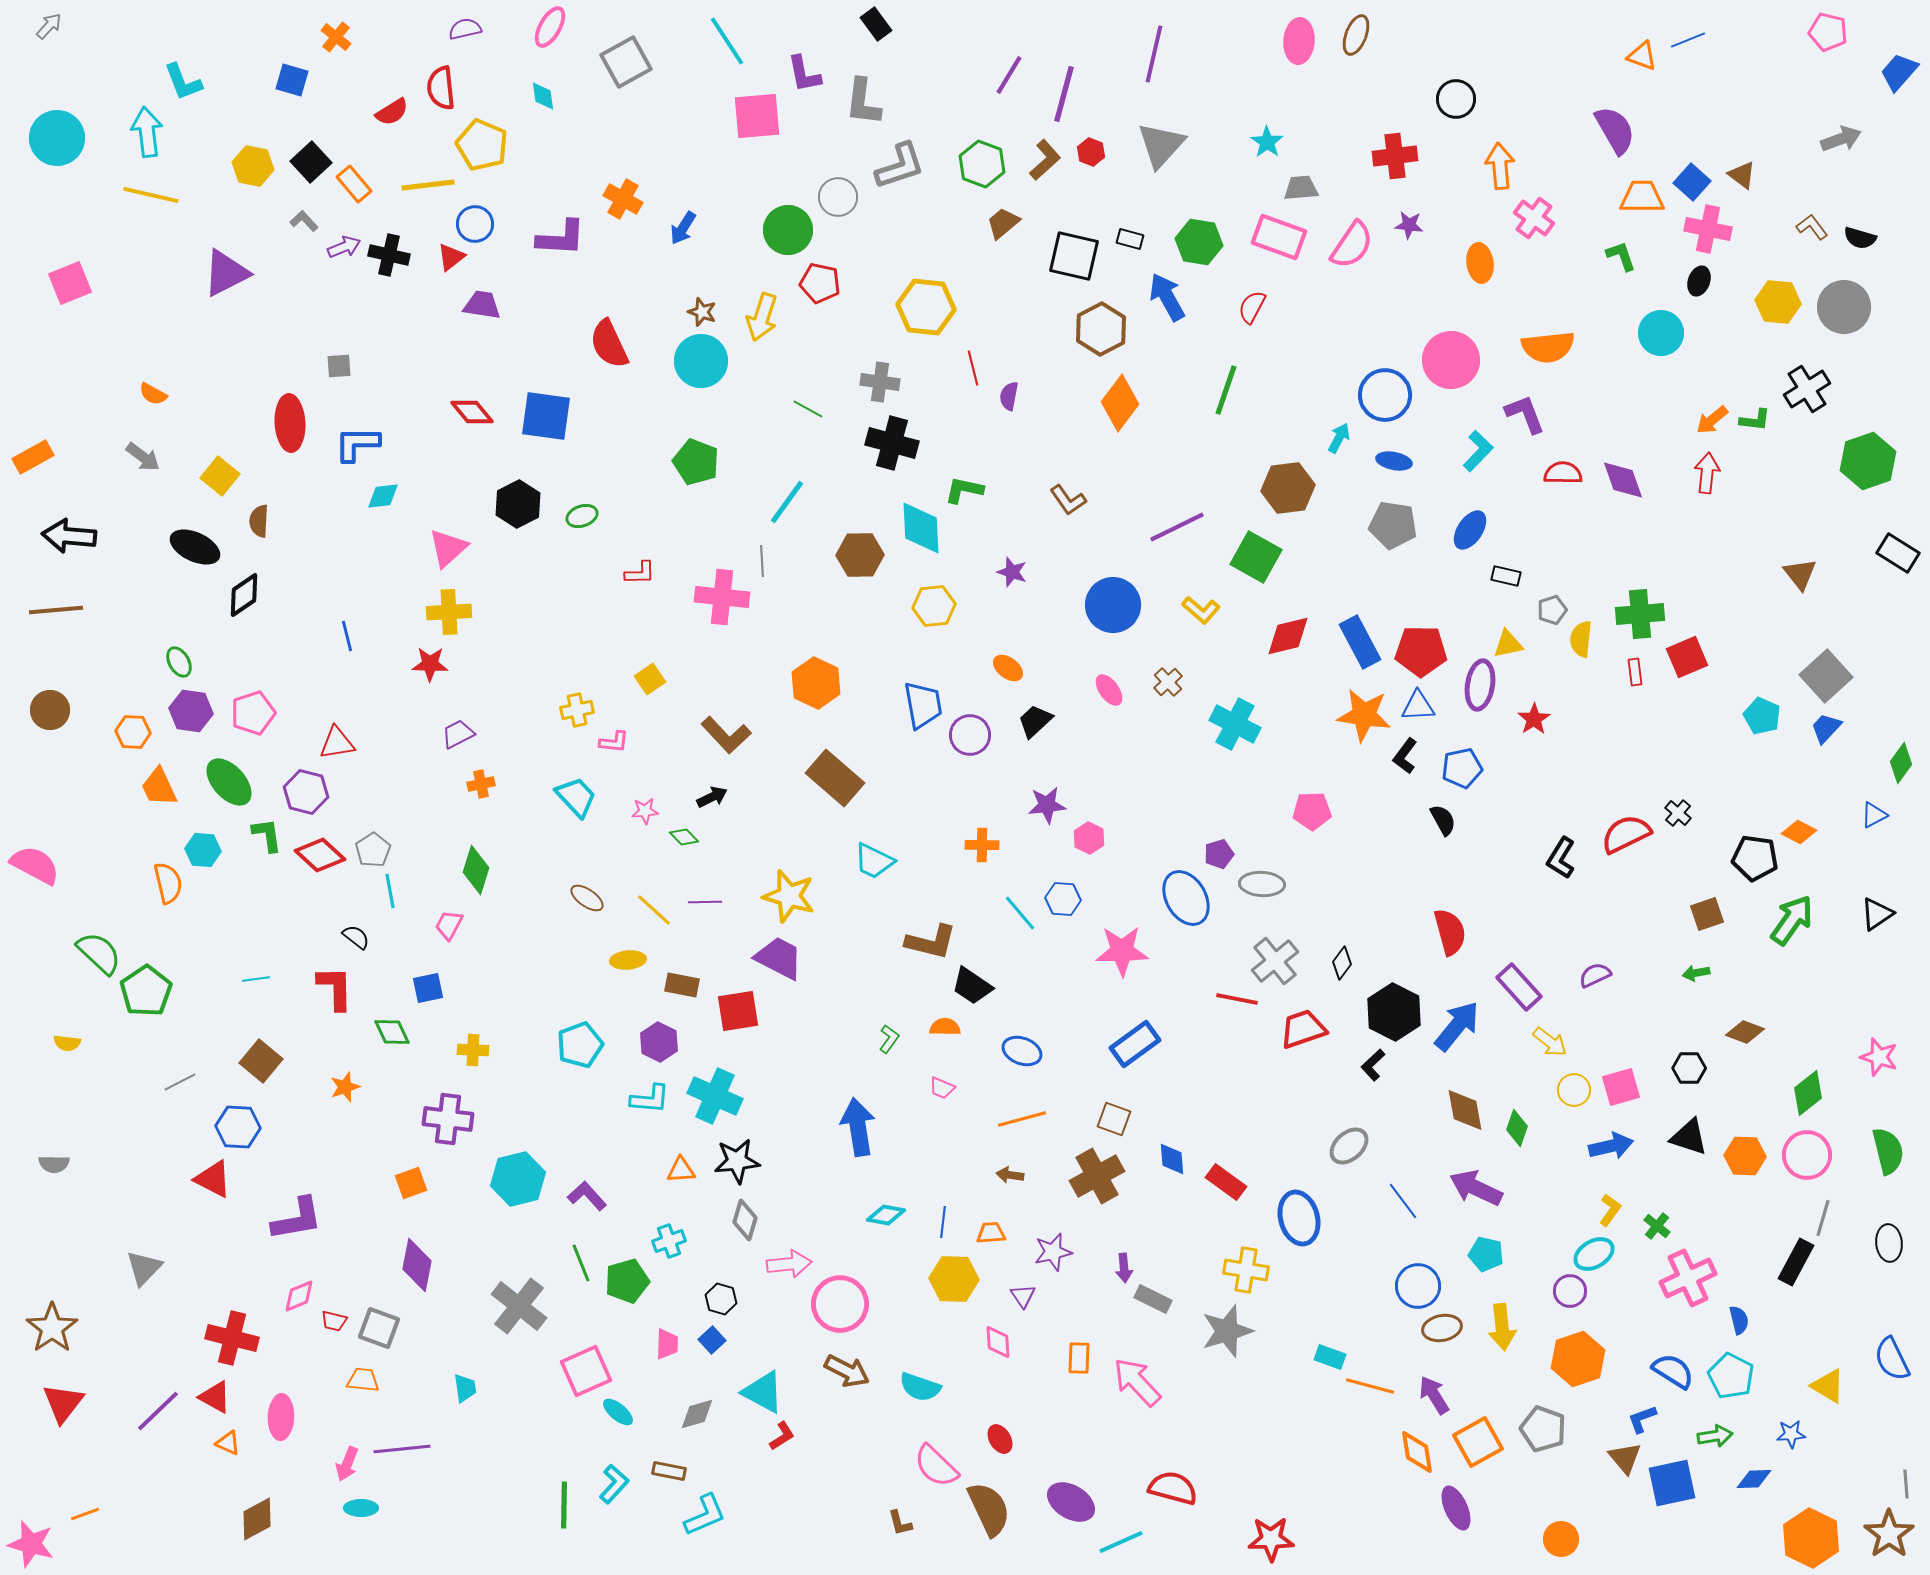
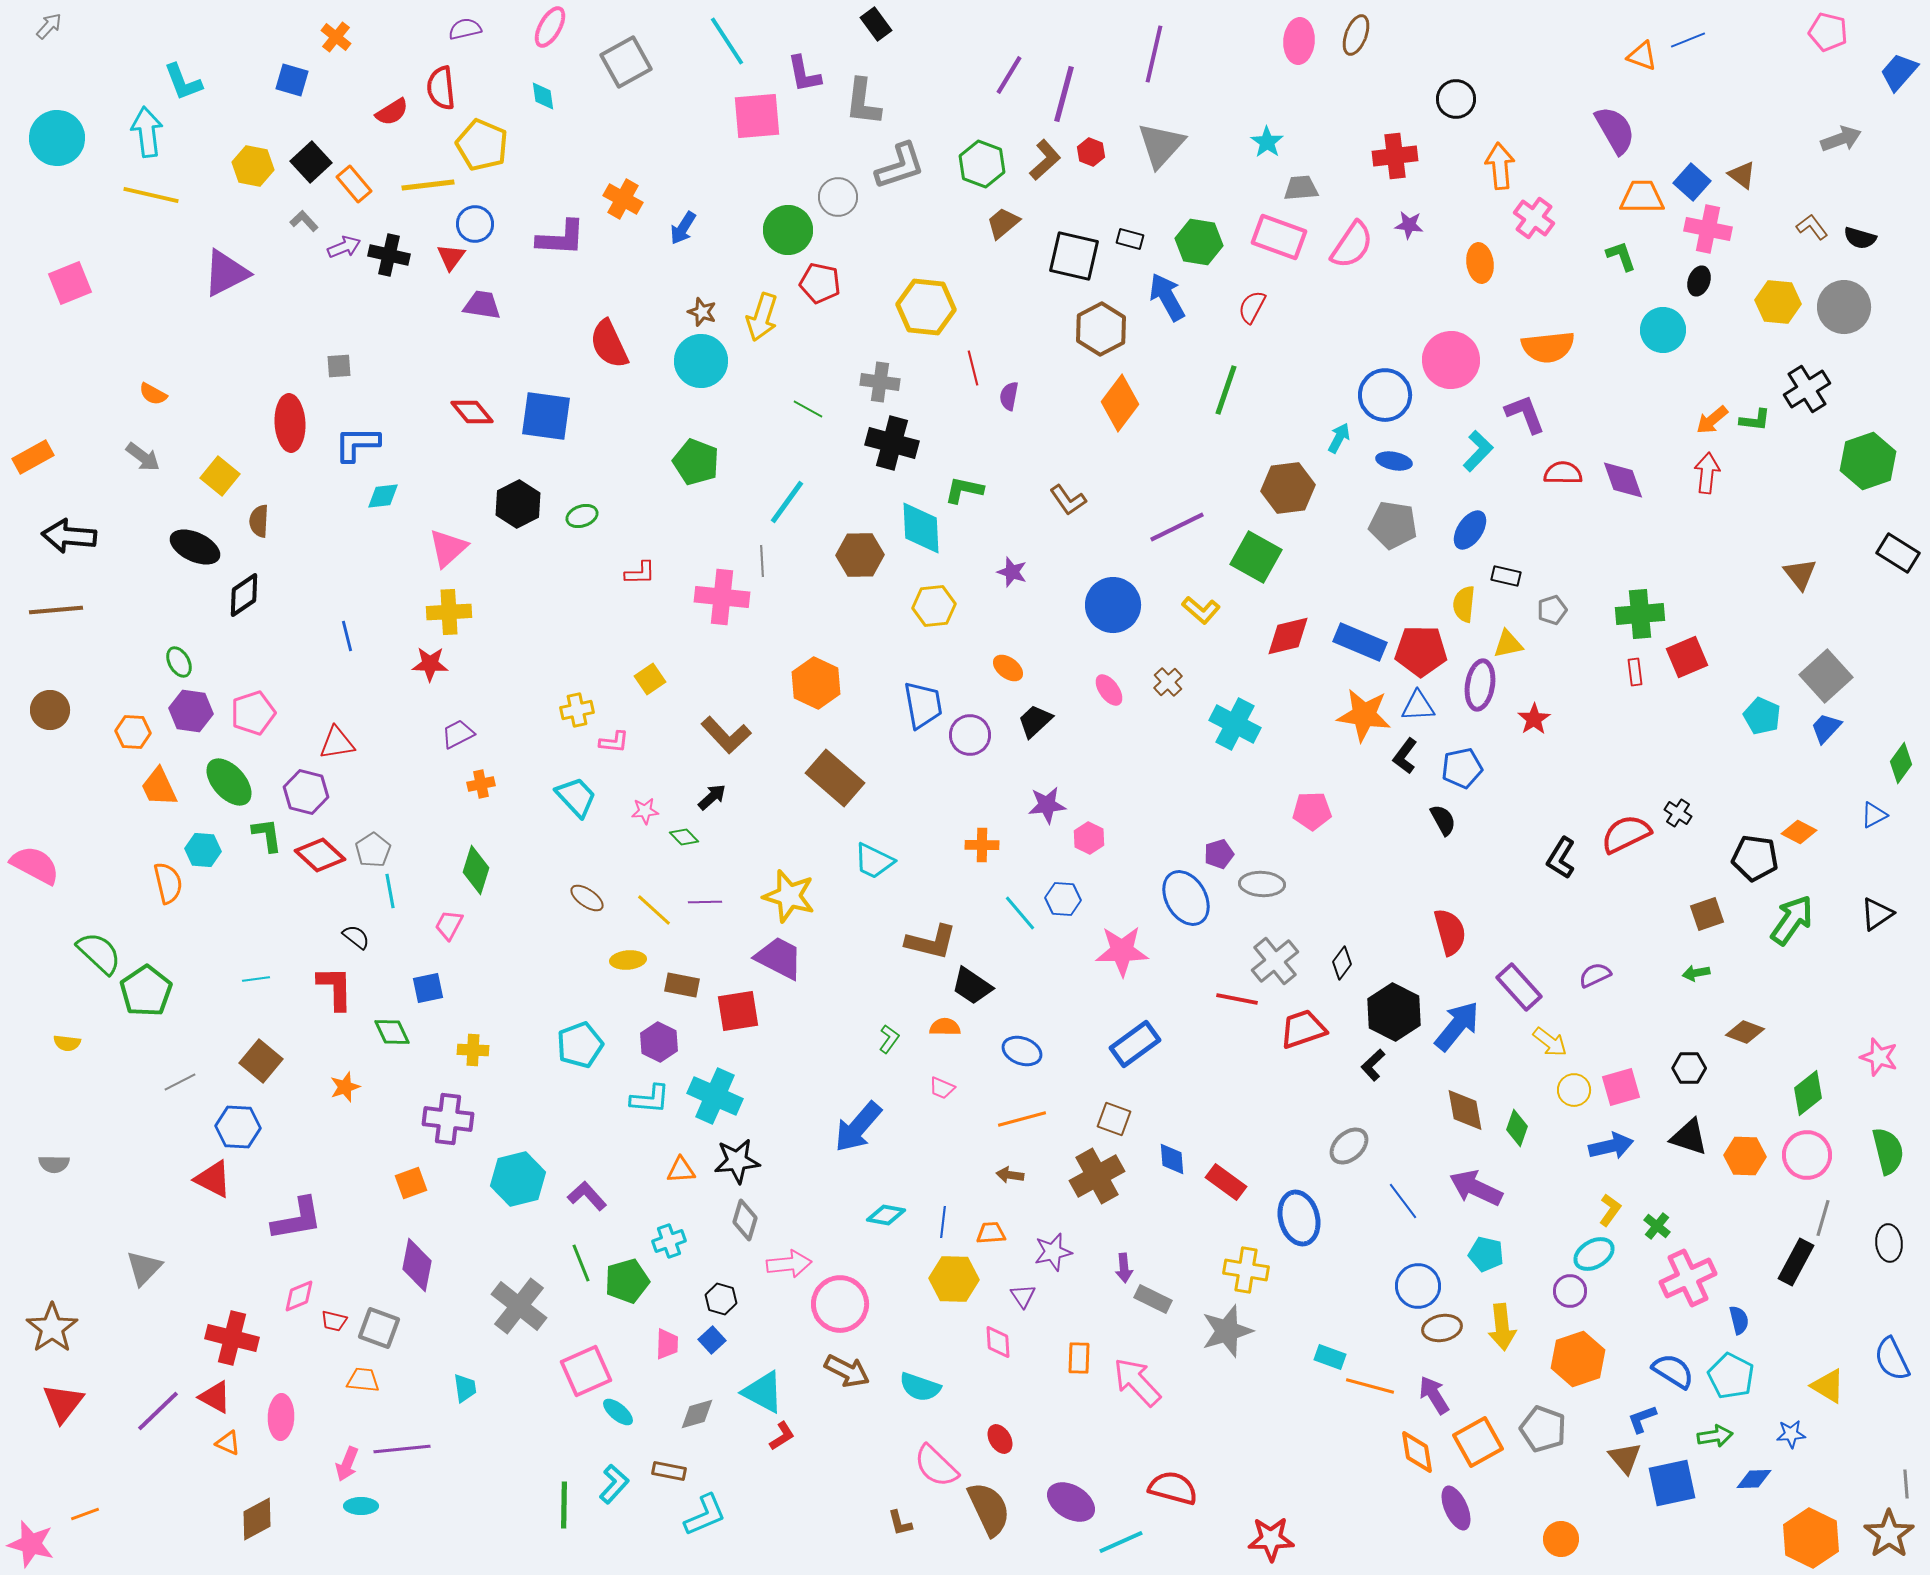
red triangle at (451, 257): rotated 16 degrees counterclockwise
cyan circle at (1661, 333): moved 2 px right, 3 px up
yellow semicircle at (1581, 639): moved 117 px left, 35 px up
blue rectangle at (1360, 642): rotated 39 degrees counterclockwise
black arrow at (712, 797): rotated 16 degrees counterclockwise
black cross at (1678, 813): rotated 8 degrees counterclockwise
blue arrow at (858, 1127): rotated 130 degrees counterclockwise
cyan ellipse at (361, 1508): moved 2 px up
